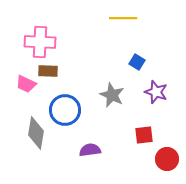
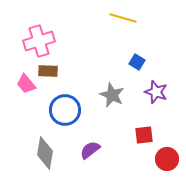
yellow line: rotated 16 degrees clockwise
pink cross: moved 1 px left, 1 px up; rotated 20 degrees counterclockwise
pink trapezoid: rotated 25 degrees clockwise
gray diamond: moved 9 px right, 20 px down
purple semicircle: rotated 30 degrees counterclockwise
